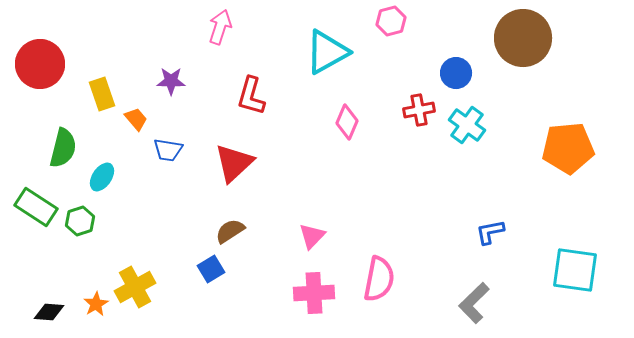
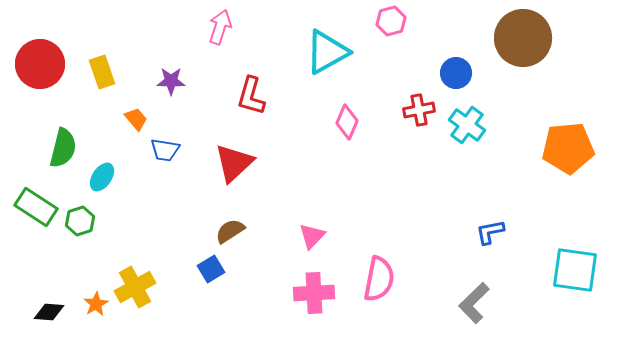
yellow rectangle: moved 22 px up
blue trapezoid: moved 3 px left
